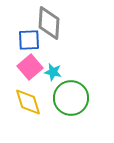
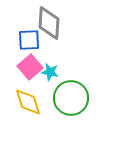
cyan star: moved 3 px left
